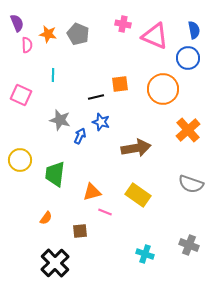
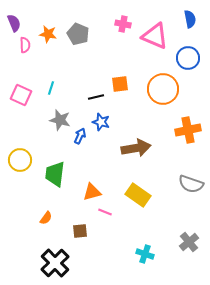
purple semicircle: moved 3 px left
blue semicircle: moved 4 px left, 11 px up
pink semicircle: moved 2 px left
cyan line: moved 2 px left, 13 px down; rotated 16 degrees clockwise
orange cross: rotated 30 degrees clockwise
gray cross: moved 3 px up; rotated 30 degrees clockwise
